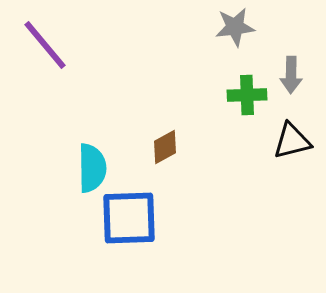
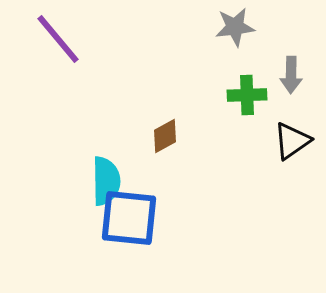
purple line: moved 13 px right, 6 px up
black triangle: rotated 21 degrees counterclockwise
brown diamond: moved 11 px up
cyan semicircle: moved 14 px right, 13 px down
blue square: rotated 8 degrees clockwise
